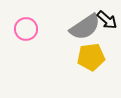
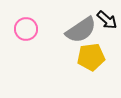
gray semicircle: moved 4 px left, 3 px down
